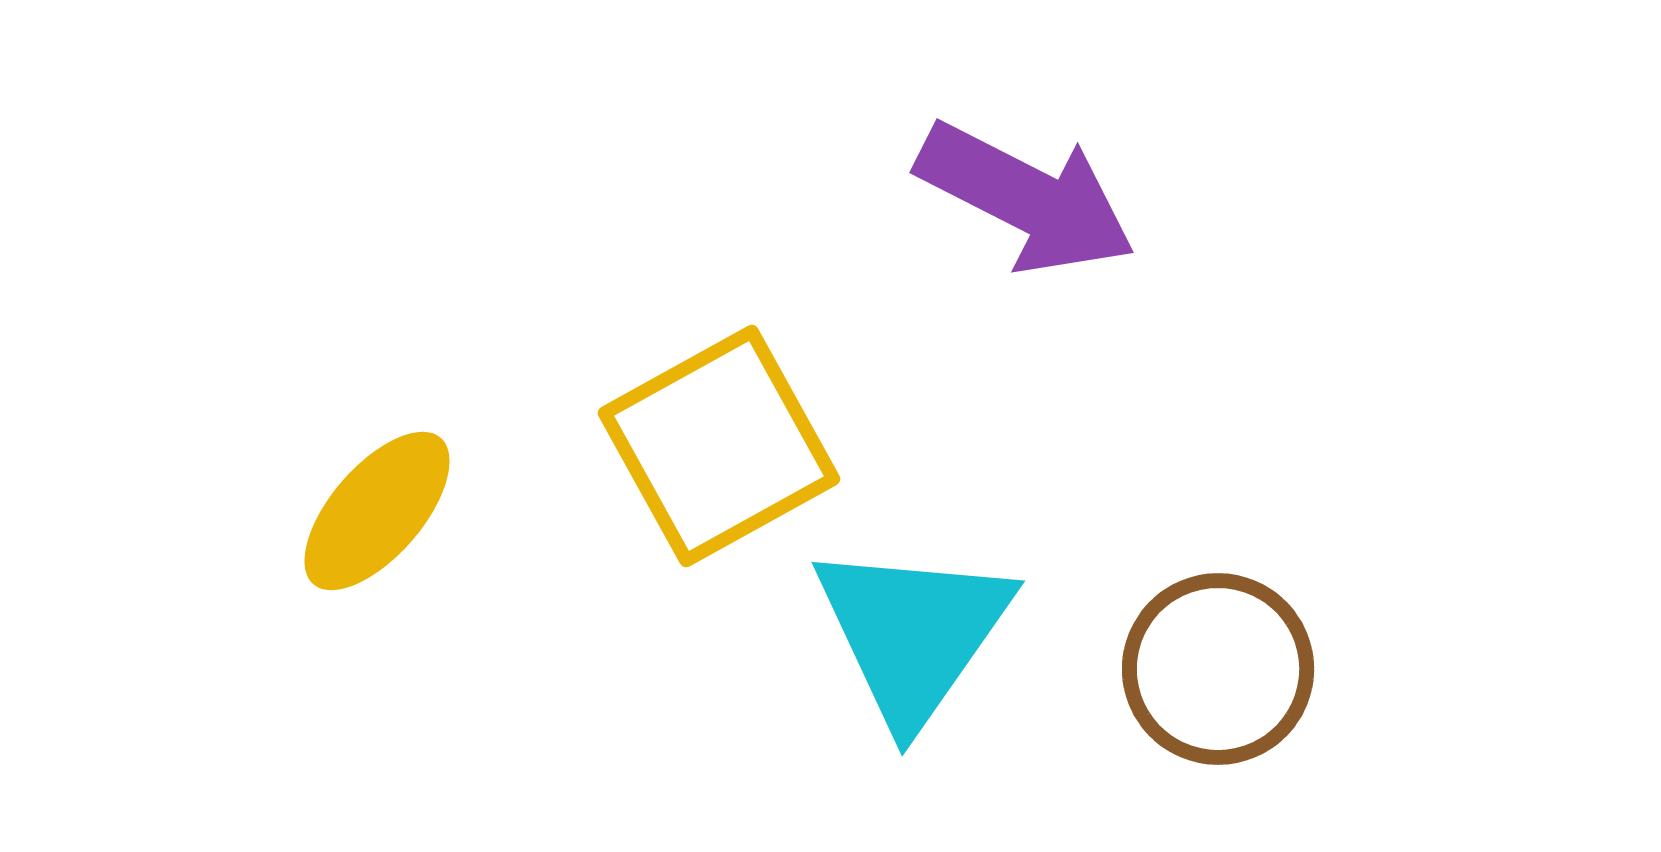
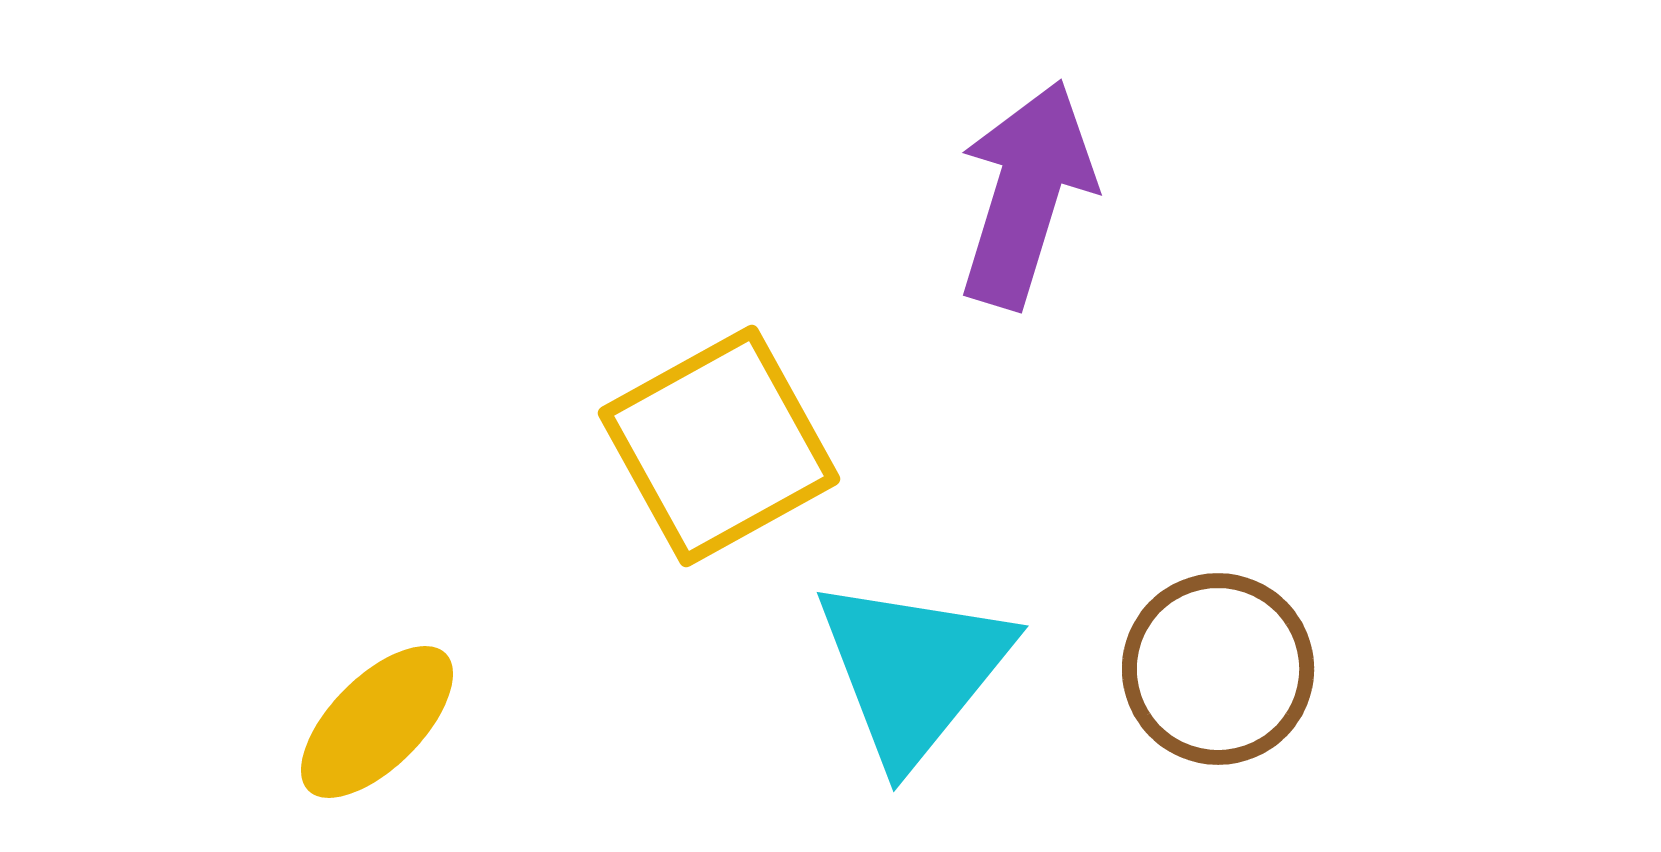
purple arrow: moved 4 px up; rotated 100 degrees counterclockwise
yellow ellipse: moved 211 px down; rotated 4 degrees clockwise
cyan triangle: moved 37 px down; rotated 4 degrees clockwise
